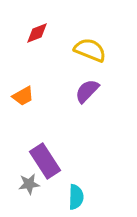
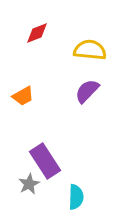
yellow semicircle: rotated 16 degrees counterclockwise
gray star: rotated 20 degrees counterclockwise
